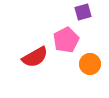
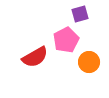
purple square: moved 3 px left, 2 px down
orange circle: moved 1 px left, 2 px up
